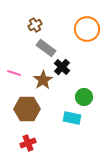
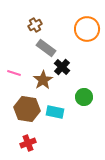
brown hexagon: rotated 10 degrees clockwise
cyan rectangle: moved 17 px left, 6 px up
